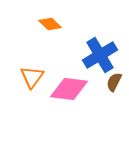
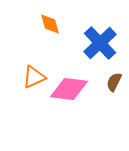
orange diamond: rotated 30 degrees clockwise
blue cross: moved 12 px up; rotated 12 degrees counterclockwise
orange triangle: moved 2 px right; rotated 30 degrees clockwise
